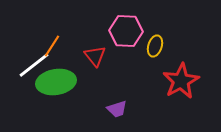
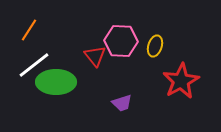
pink hexagon: moved 5 px left, 10 px down
orange line: moved 23 px left, 16 px up
green ellipse: rotated 9 degrees clockwise
purple trapezoid: moved 5 px right, 6 px up
